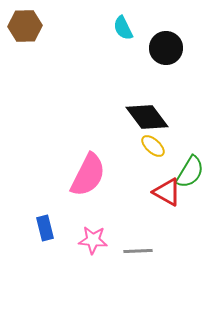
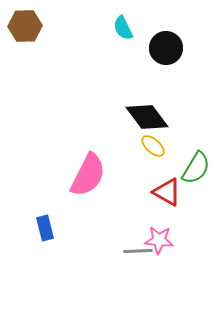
green semicircle: moved 6 px right, 4 px up
pink star: moved 66 px right
